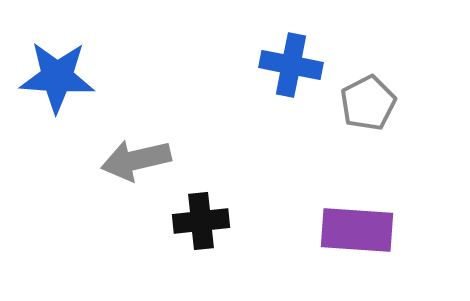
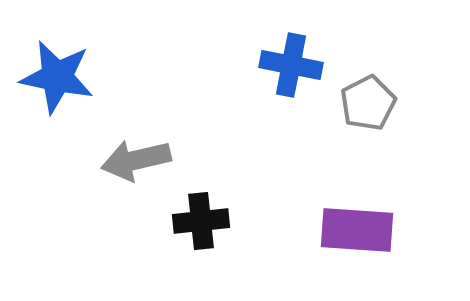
blue star: rotated 8 degrees clockwise
